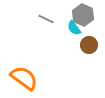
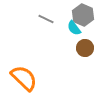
brown circle: moved 4 px left, 3 px down
orange semicircle: rotated 8 degrees clockwise
